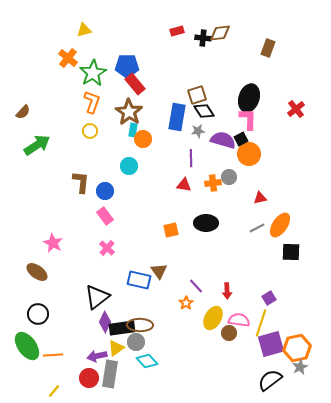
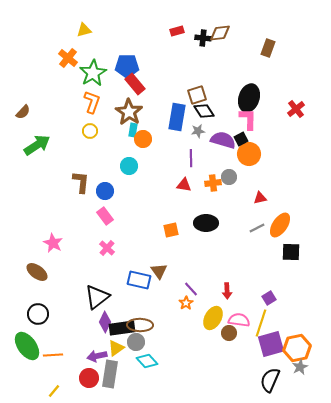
purple line at (196, 286): moved 5 px left, 3 px down
black semicircle at (270, 380): rotated 30 degrees counterclockwise
